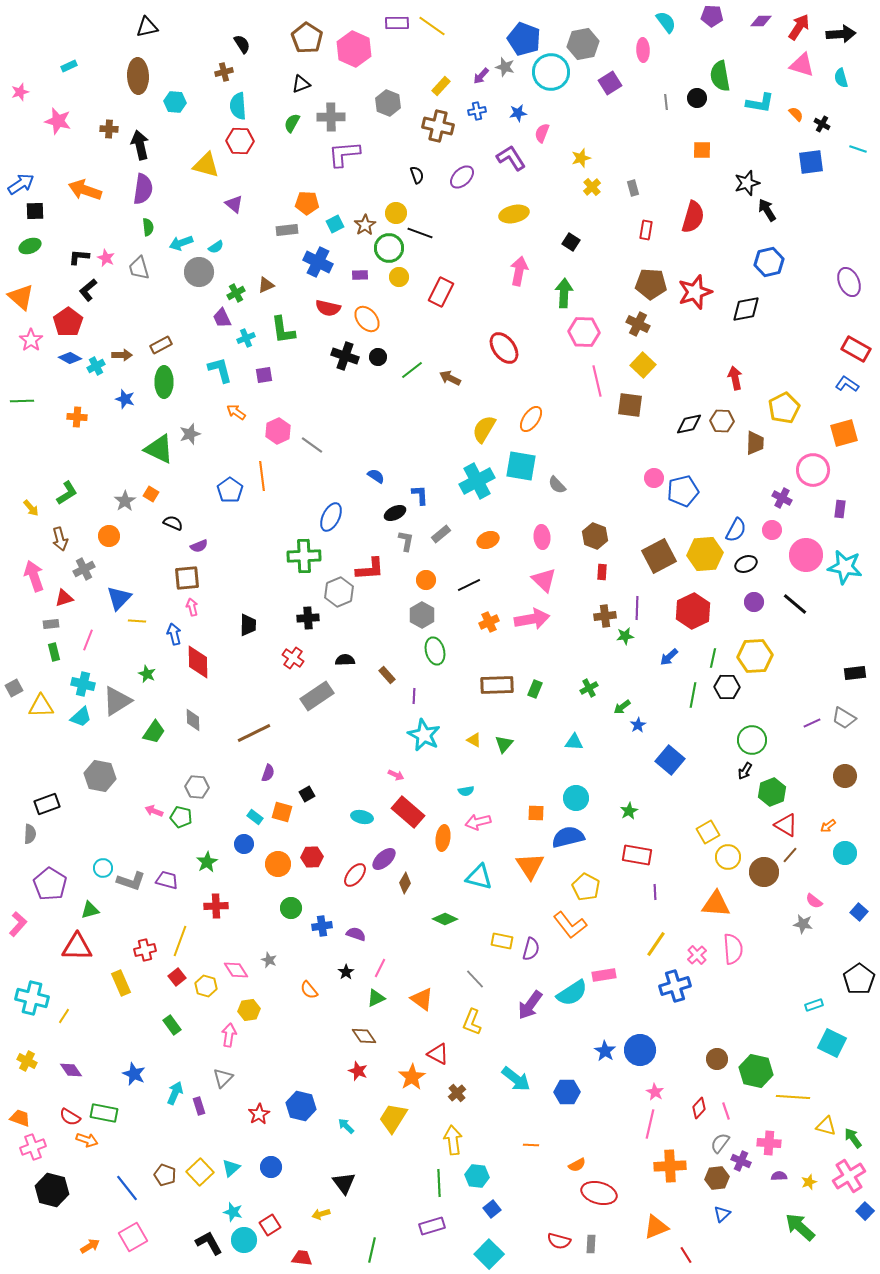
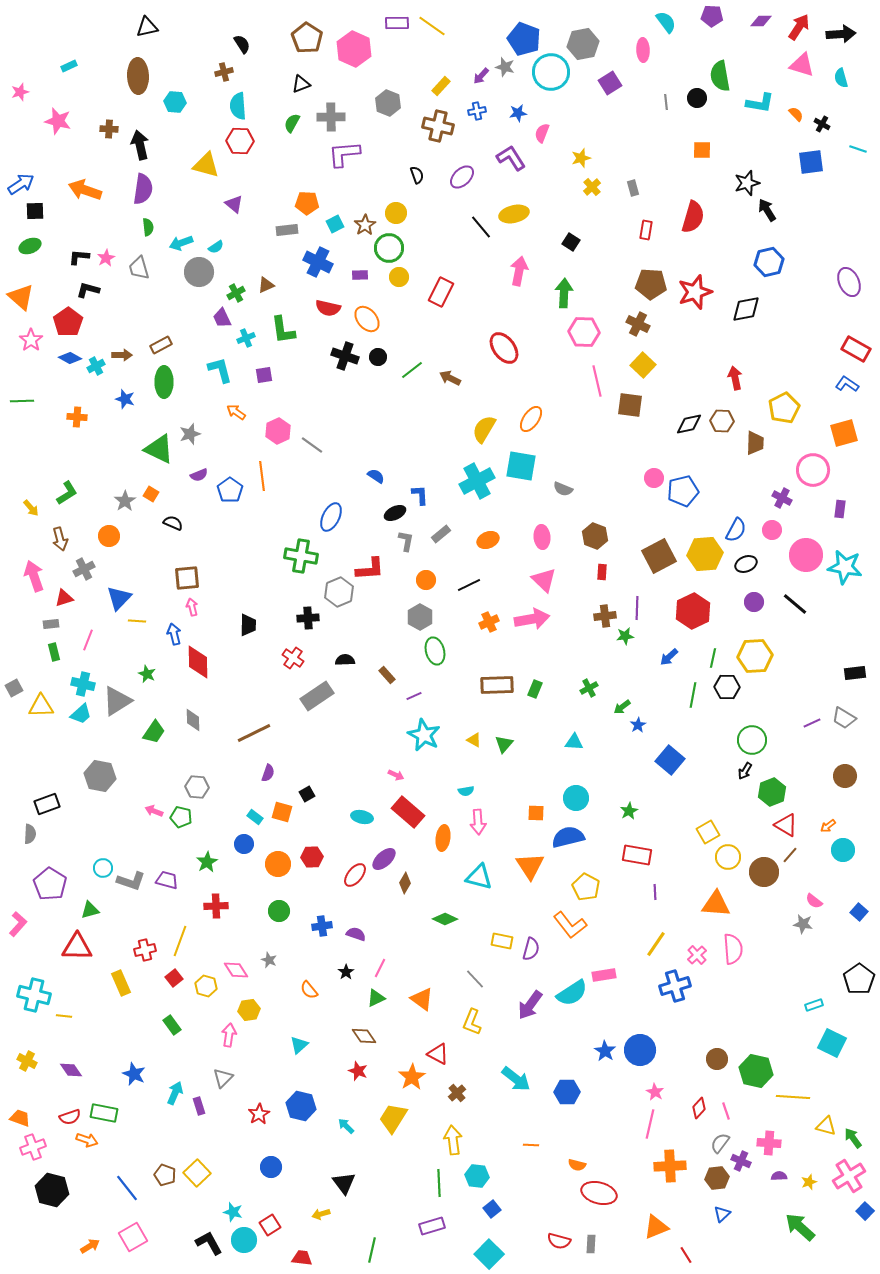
black line at (420, 233): moved 61 px right, 6 px up; rotated 30 degrees clockwise
pink star at (106, 258): rotated 18 degrees clockwise
black L-shape at (88, 290): rotated 55 degrees clockwise
gray semicircle at (557, 485): moved 6 px right, 4 px down; rotated 24 degrees counterclockwise
purple semicircle at (199, 546): moved 71 px up
green cross at (304, 556): moved 3 px left; rotated 12 degrees clockwise
gray hexagon at (422, 615): moved 2 px left, 2 px down
purple line at (414, 696): rotated 63 degrees clockwise
cyan trapezoid at (81, 717): moved 3 px up
pink arrow at (478, 822): rotated 80 degrees counterclockwise
cyan circle at (845, 853): moved 2 px left, 3 px up
green circle at (291, 908): moved 12 px left, 3 px down
red square at (177, 977): moved 3 px left, 1 px down
cyan cross at (32, 998): moved 2 px right, 3 px up
yellow line at (64, 1016): rotated 63 degrees clockwise
red semicircle at (70, 1117): rotated 50 degrees counterclockwise
orange semicircle at (577, 1165): rotated 42 degrees clockwise
cyan triangle at (231, 1168): moved 68 px right, 123 px up
yellow square at (200, 1172): moved 3 px left, 1 px down
